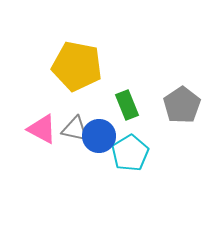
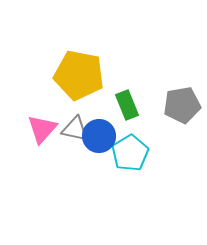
yellow pentagon: moved 2 px right, 9 px down
gray pentagon: rotated 24 degrees clockwise
pink triangle: rotated 44 degrees clockwise
